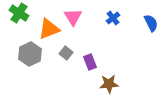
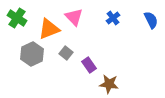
green cross: moved 2 px left, 5 px down
pink triangle: moved 1 px right; rotated 12 degrees counterclockwise
blue semicircle: moved 3 px up
gray hexagon: moved 2 px right
purple rectangle: moved 1 px left, 3 px down; rotated 14 degrees counterclockwise
brown star: rotated 12 degrees clockwise
